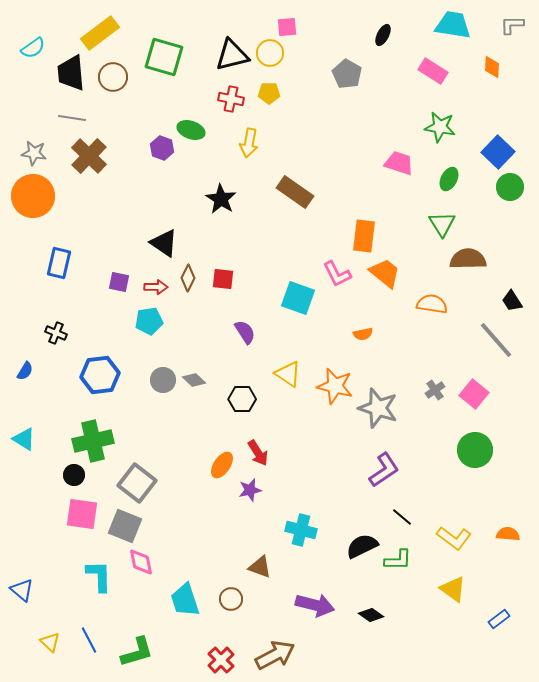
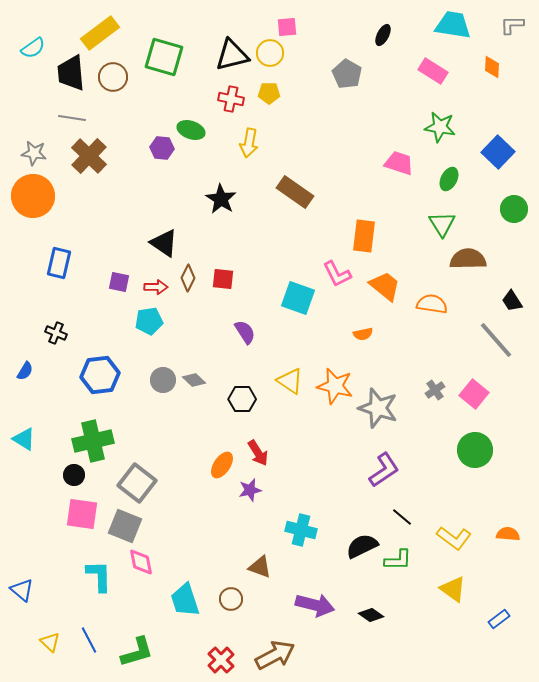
purple hexagon at (162, 148): rotated 15 degrees counterclockwise
green circle at (510, 187): moved 4 px right, 22 px down
orange trapezoid at (385, 273): moved 13 px down
yellow triangle at (288, 374): moved 2 px right, 7 px down
